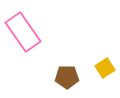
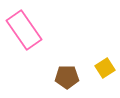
pink rectangle: moved 1 px right, 2 px up
